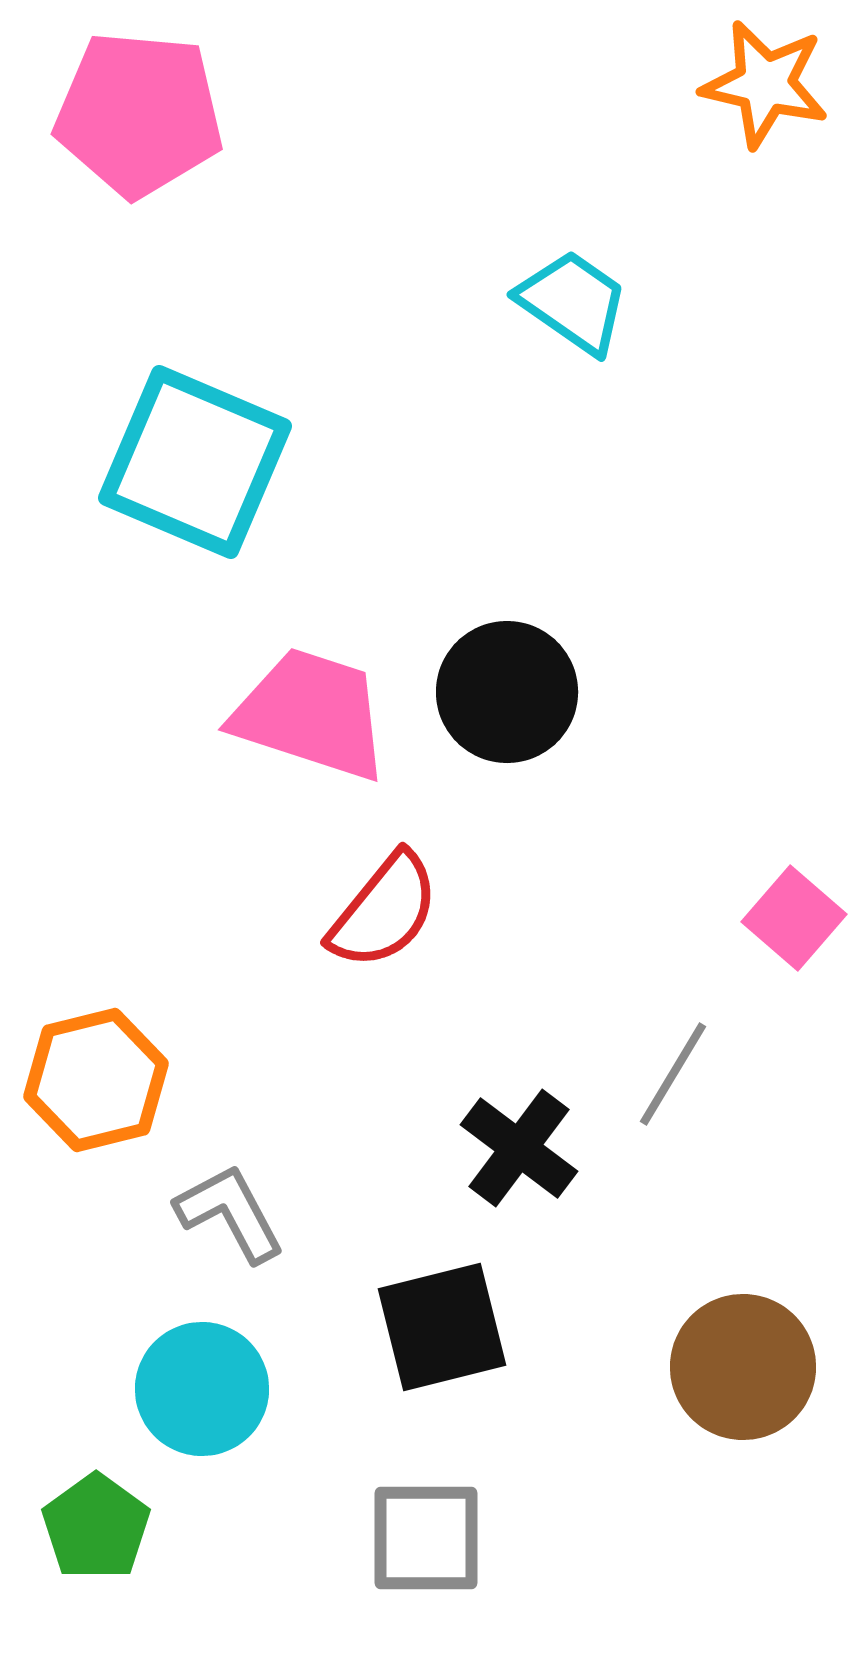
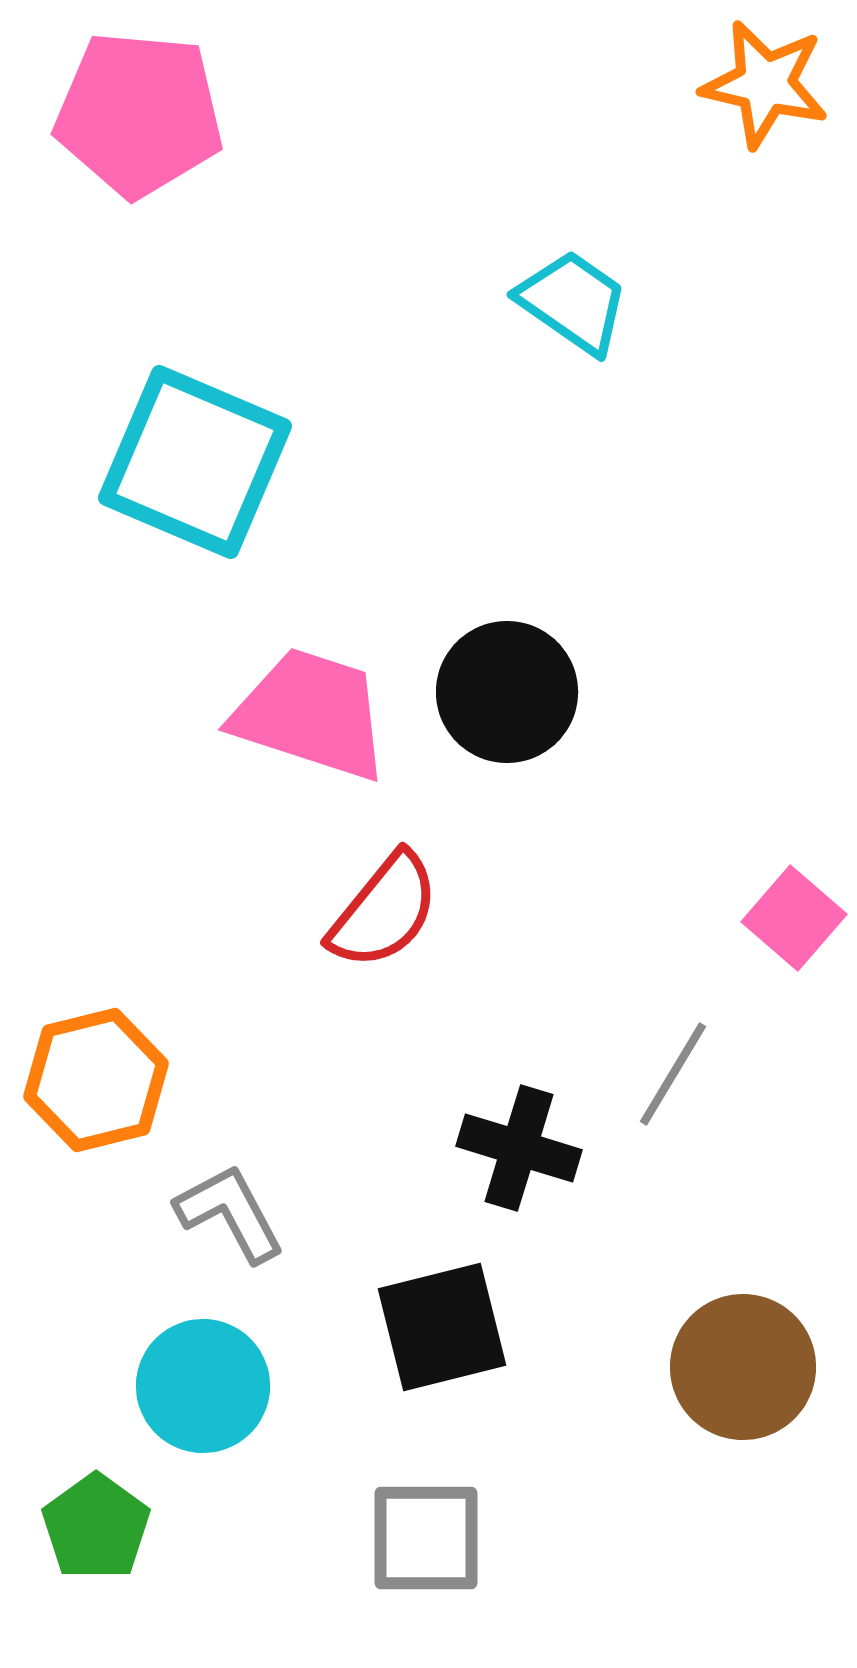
black cross: rotated 20 degrees counterclockwise
cyan circle: moved 1 px right, 3 px up
